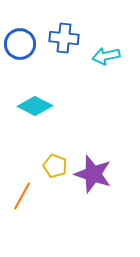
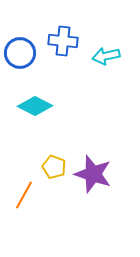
blue cross: moved 1 px left, 3 px down
blue circle: moved 9 px down
yellow pentagon: moved 1 px left, 1 px down
orange line: moved 2 px right, 1 px up
